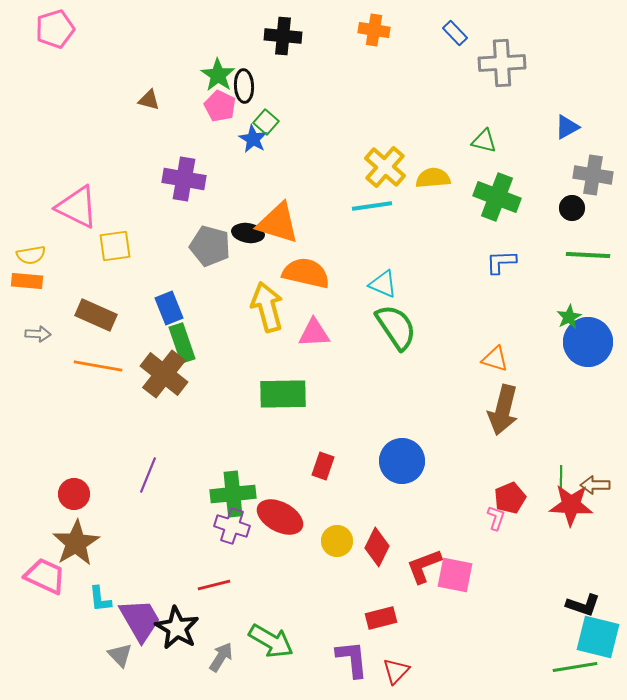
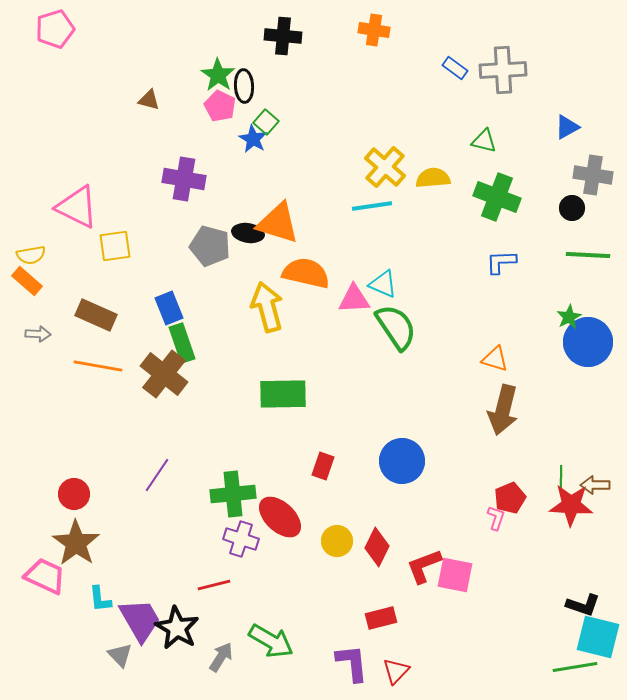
blue rectangle at (455, 33): moved 35 px down; rotated 10 degrees counterclockwise
gray cross at (502, 63): moved 1 px right, 7 px down
orange rectangle at (27, 281): rotated 36 degrees clockwise
pink triangle at (314, 333): moved 40 px right, 34 px up
purple line at (148, 475): moved 9 px right; rotated 12 degrees clockwise
red ellipse at (280, 517): rotated 15 degrees clockwise
purple cross at (232, 526): moved 9 px right, 13 px down
brown star at (76, 543): rotated 6 degrees counterclockwise
purple L-shape at (352, 659): moved 4 px down
